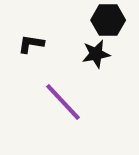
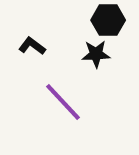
black L-shape: moved 1 px right, 2 px down; rotated 28 degrees clockwise
black star: rotated 8 degrees clockwise
